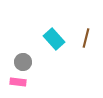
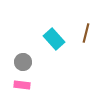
brown line: moved 5 px up
pink rectangle: moved 4 px right, 3 px down
